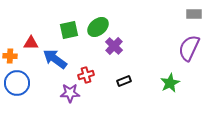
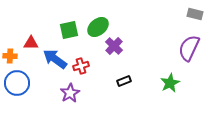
gray rectangle: moved 1 px right; rotated 14 degrees clockwise
red cross: moved 5 px left, 9 px up
purple star: rotated 30 degrees counterclockwise
